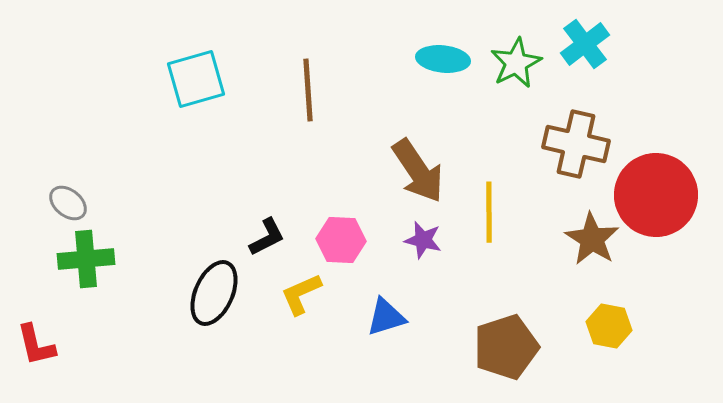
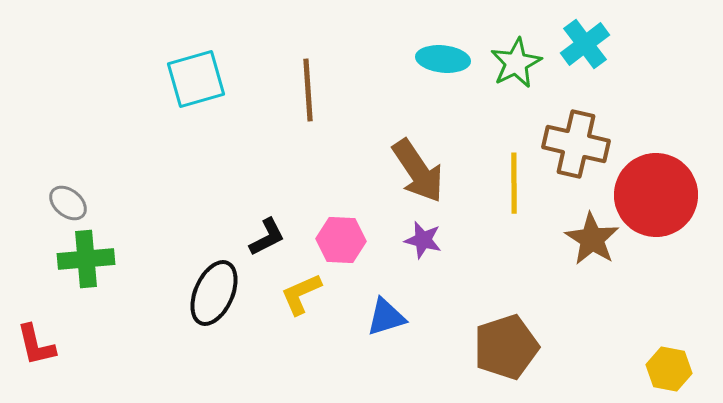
yellow line: moved 25 px right, 29 px up
yellow hexagon: moved 60 px right, 43 px down
